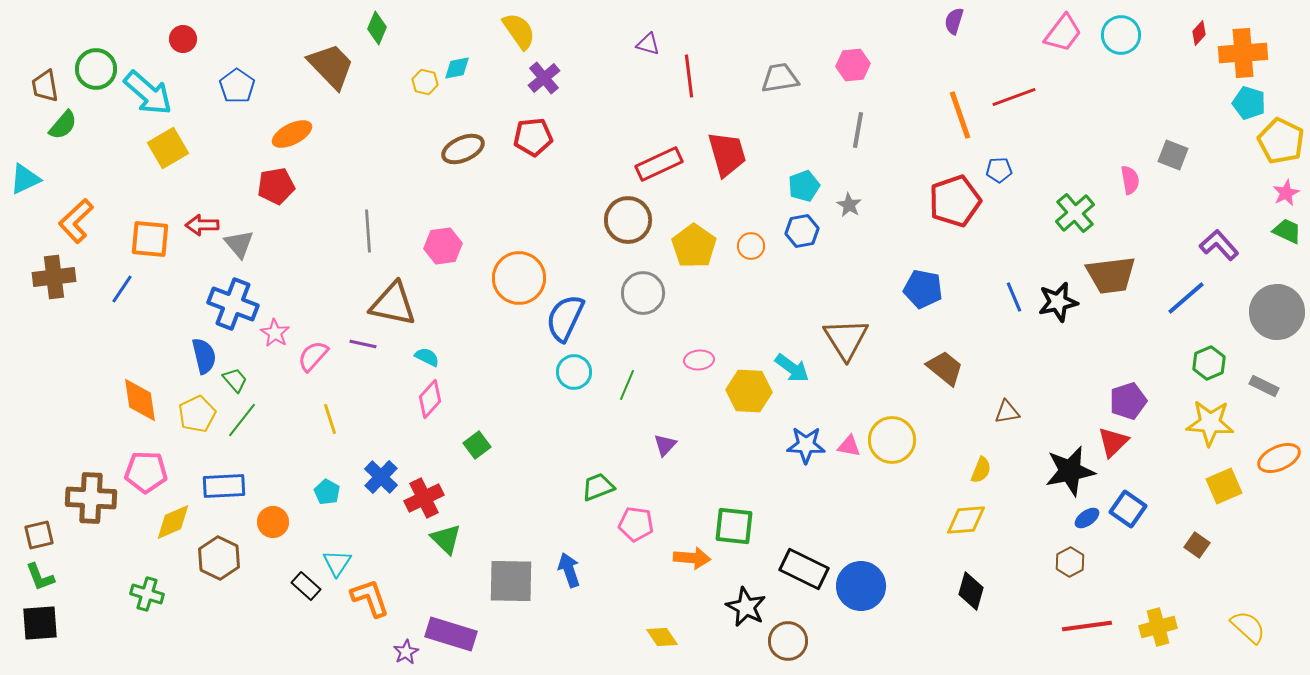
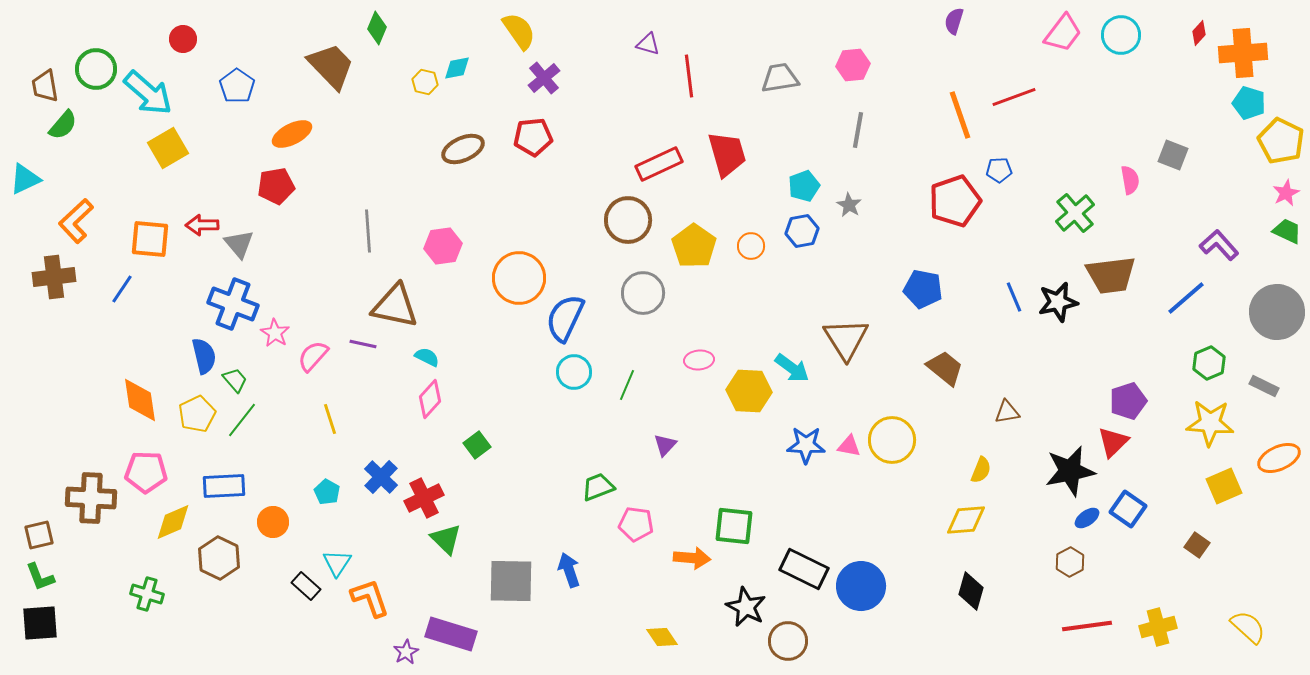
brown triangle at (393, 304): moved 2 px right, 2 px down
